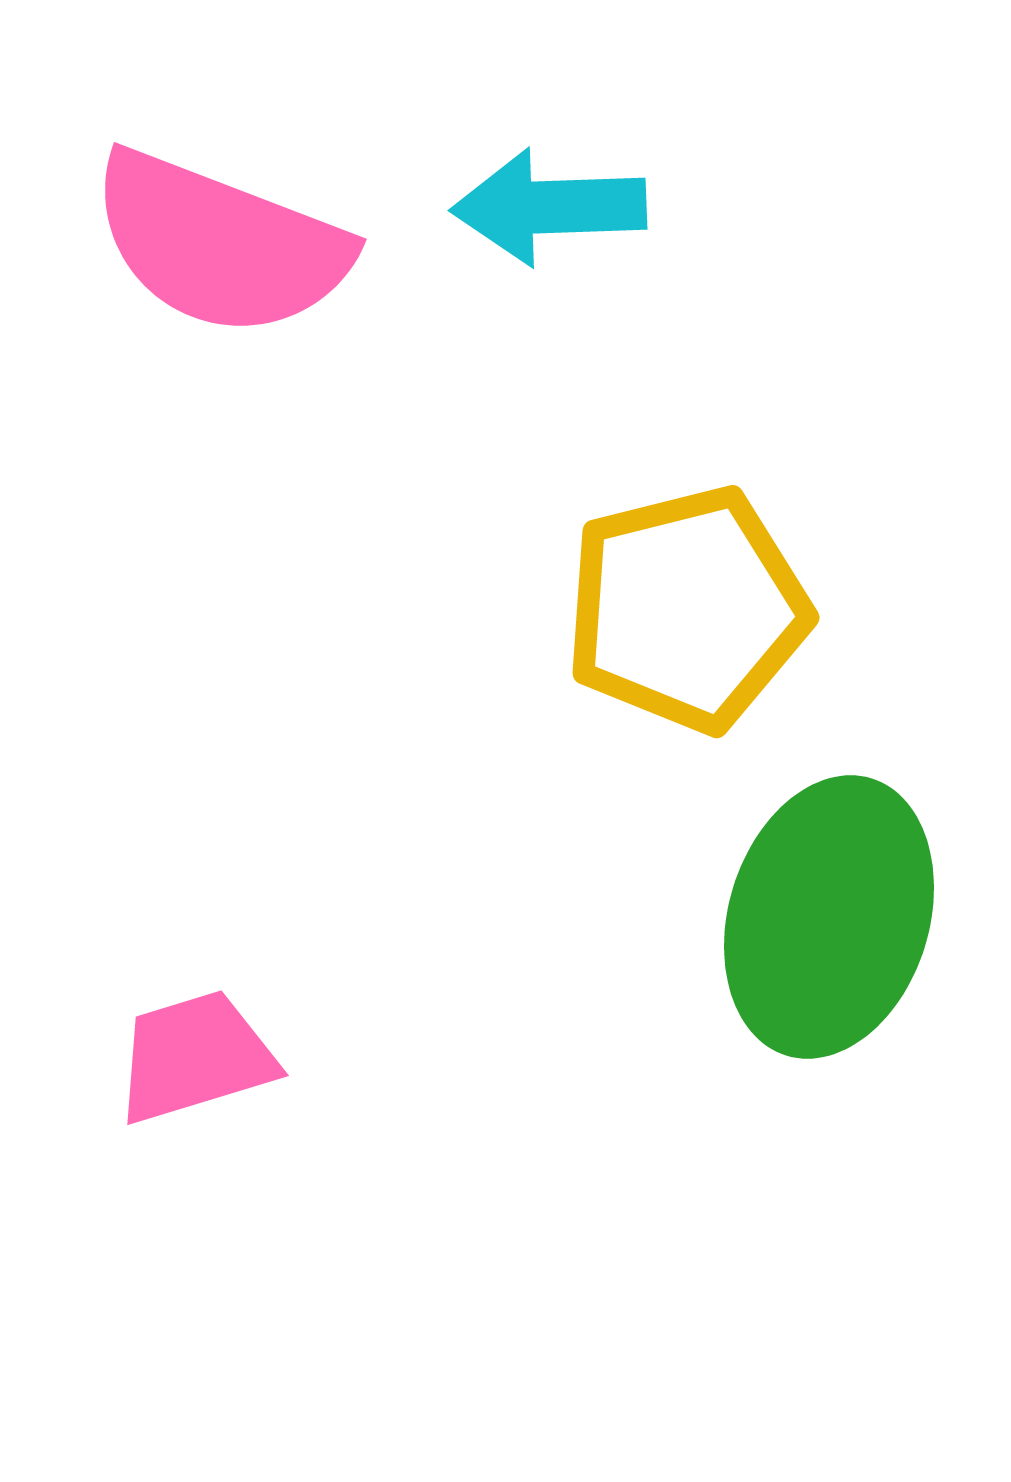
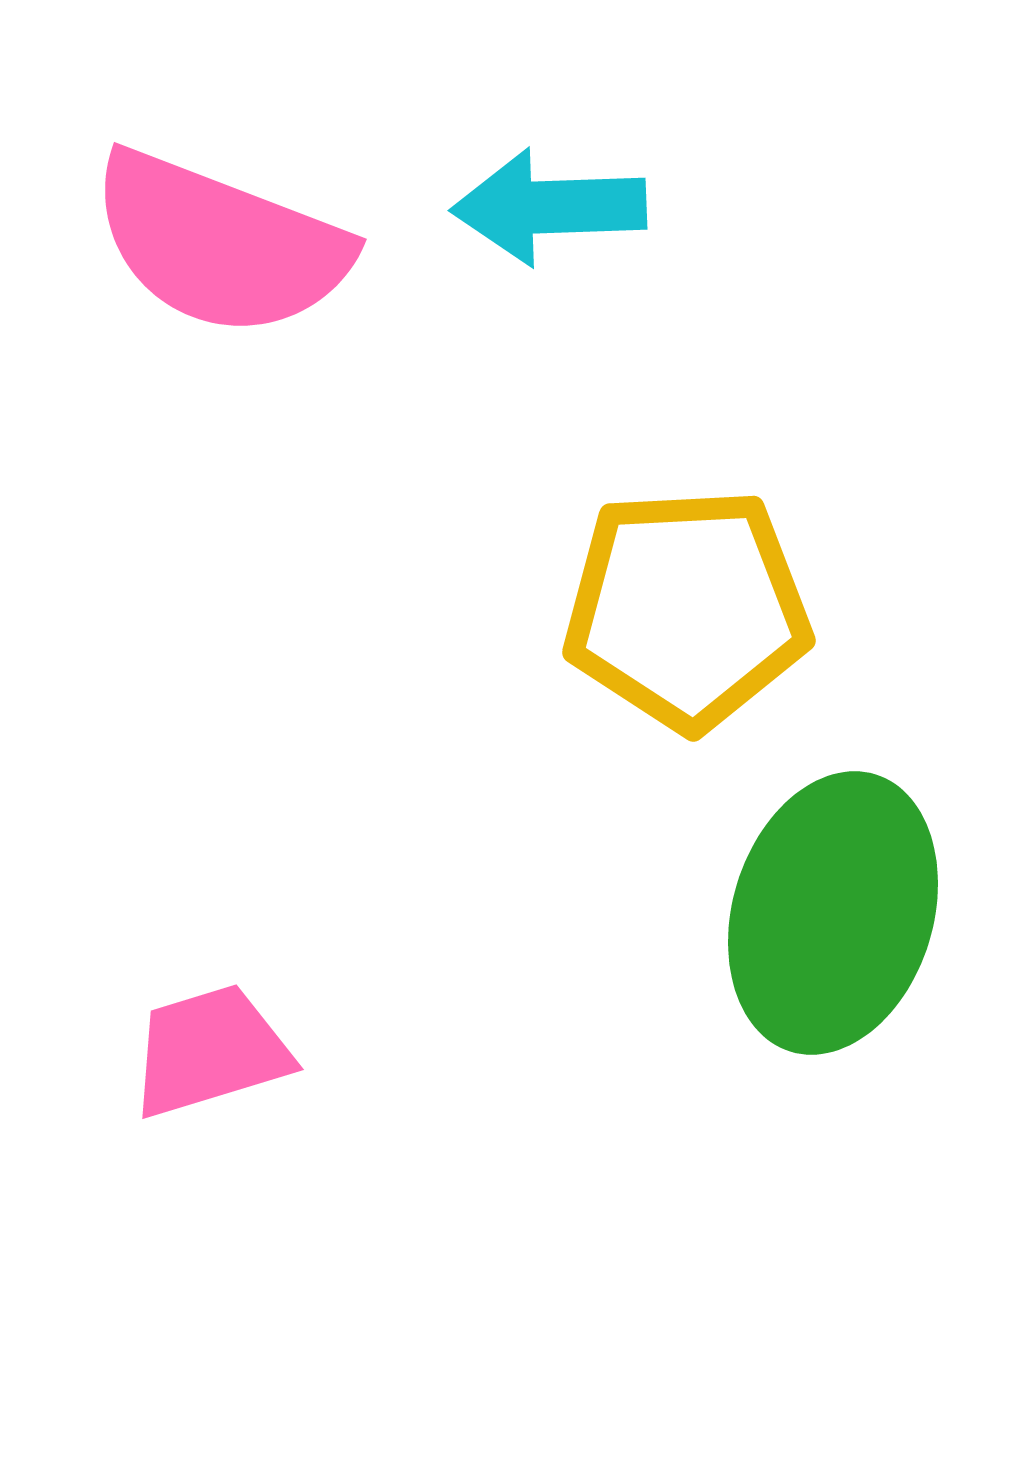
yellow pentagon: rotated 11 degrees clockwise
green ellipse: moved 4 px right, 4 px up
pink trapezoid: moved 15 px right, 6 px up
